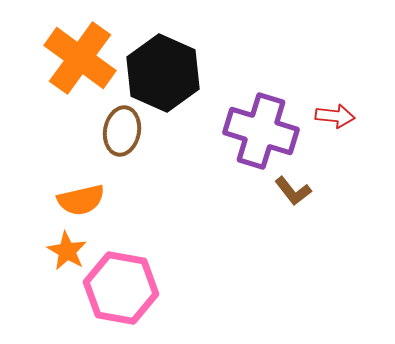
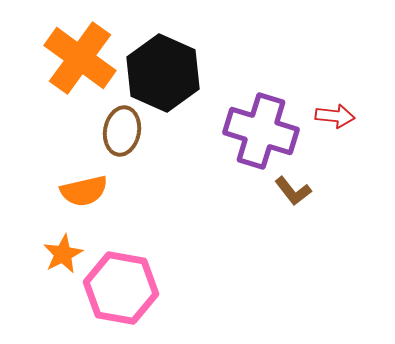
orange semicircle: moved 3 px right, 9 px up
orange star: moved 4 px left, 3 px down; rotated 15 degrees clockwise
